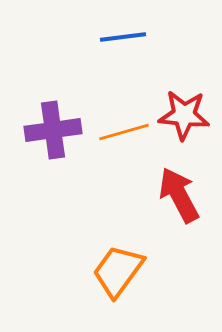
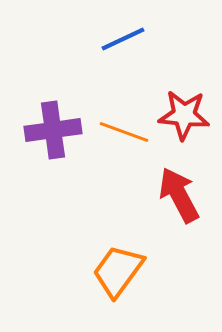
blue line: moved 2 px down; rotated 18 degrees counterclockwise
orange line: rotated 36 degrees clockwise
